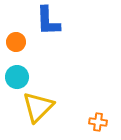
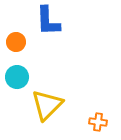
yellow triangle: moved 9 px right, 2 px up
